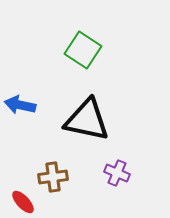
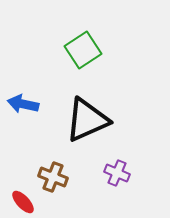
green square: rotated 24 degrees clockwise
blue arrow: moved 3 px right, 1 px up
black triangle: rotated 36 degrees counterclockwise
brown cross: rotated 28 degrees clockwise
